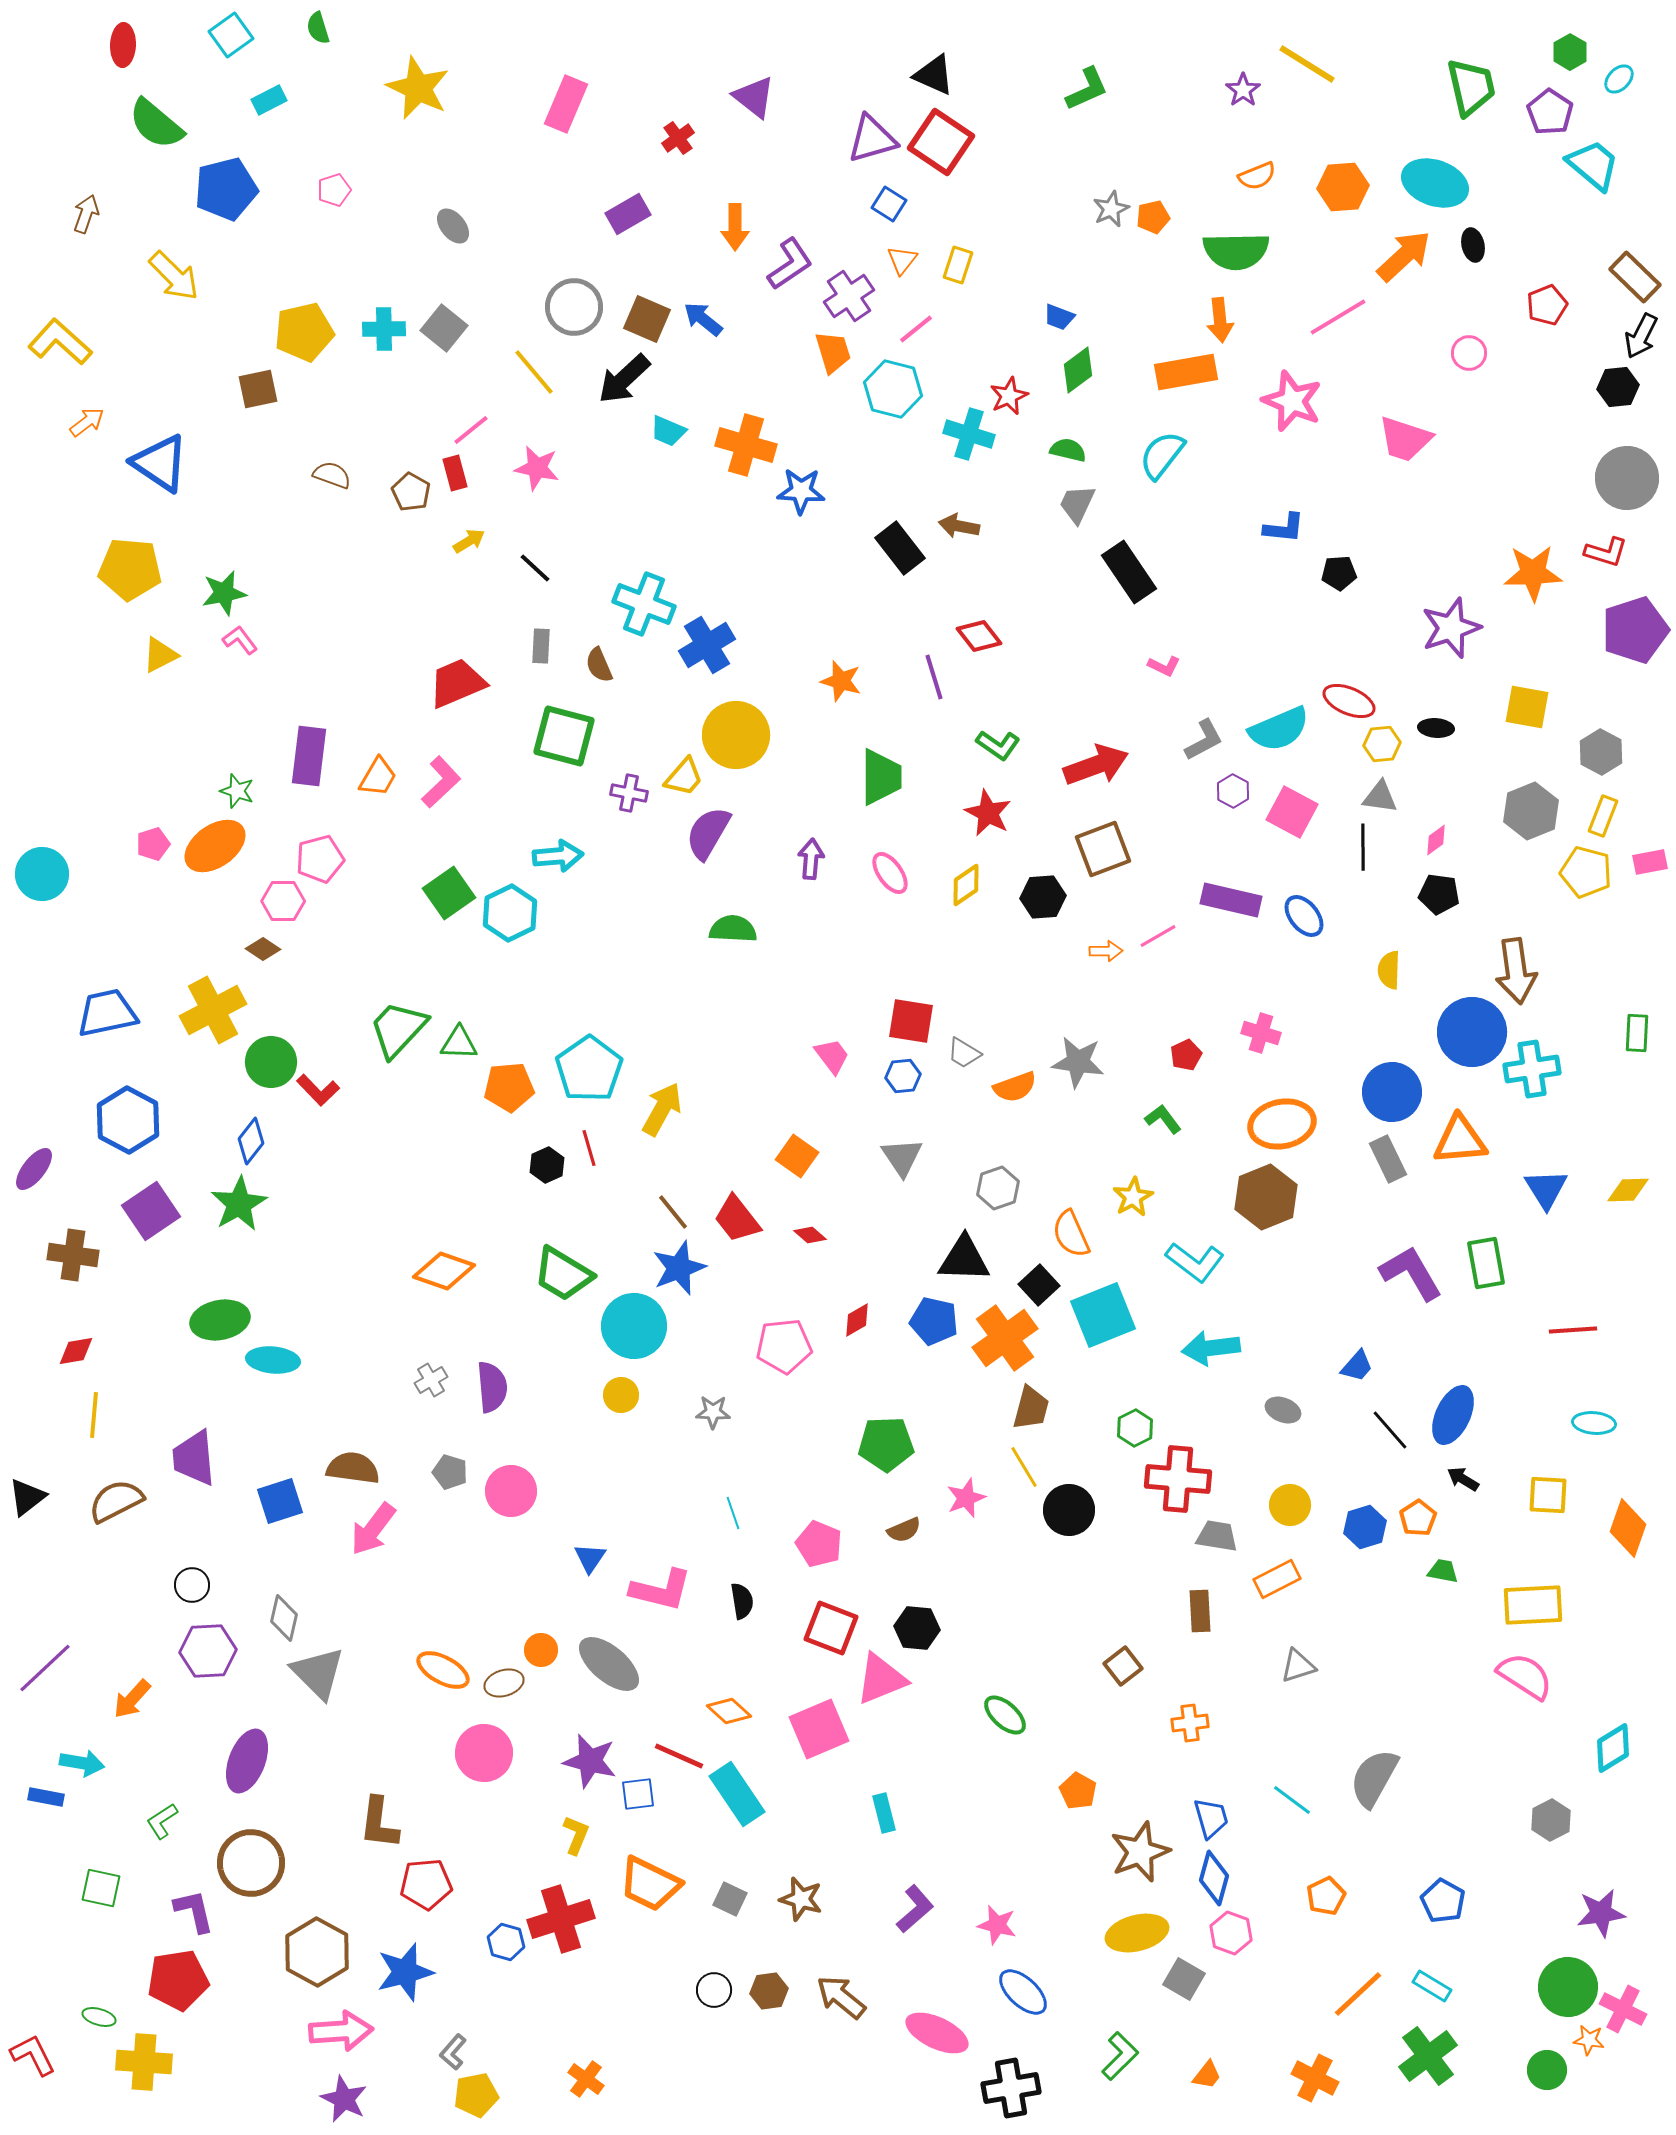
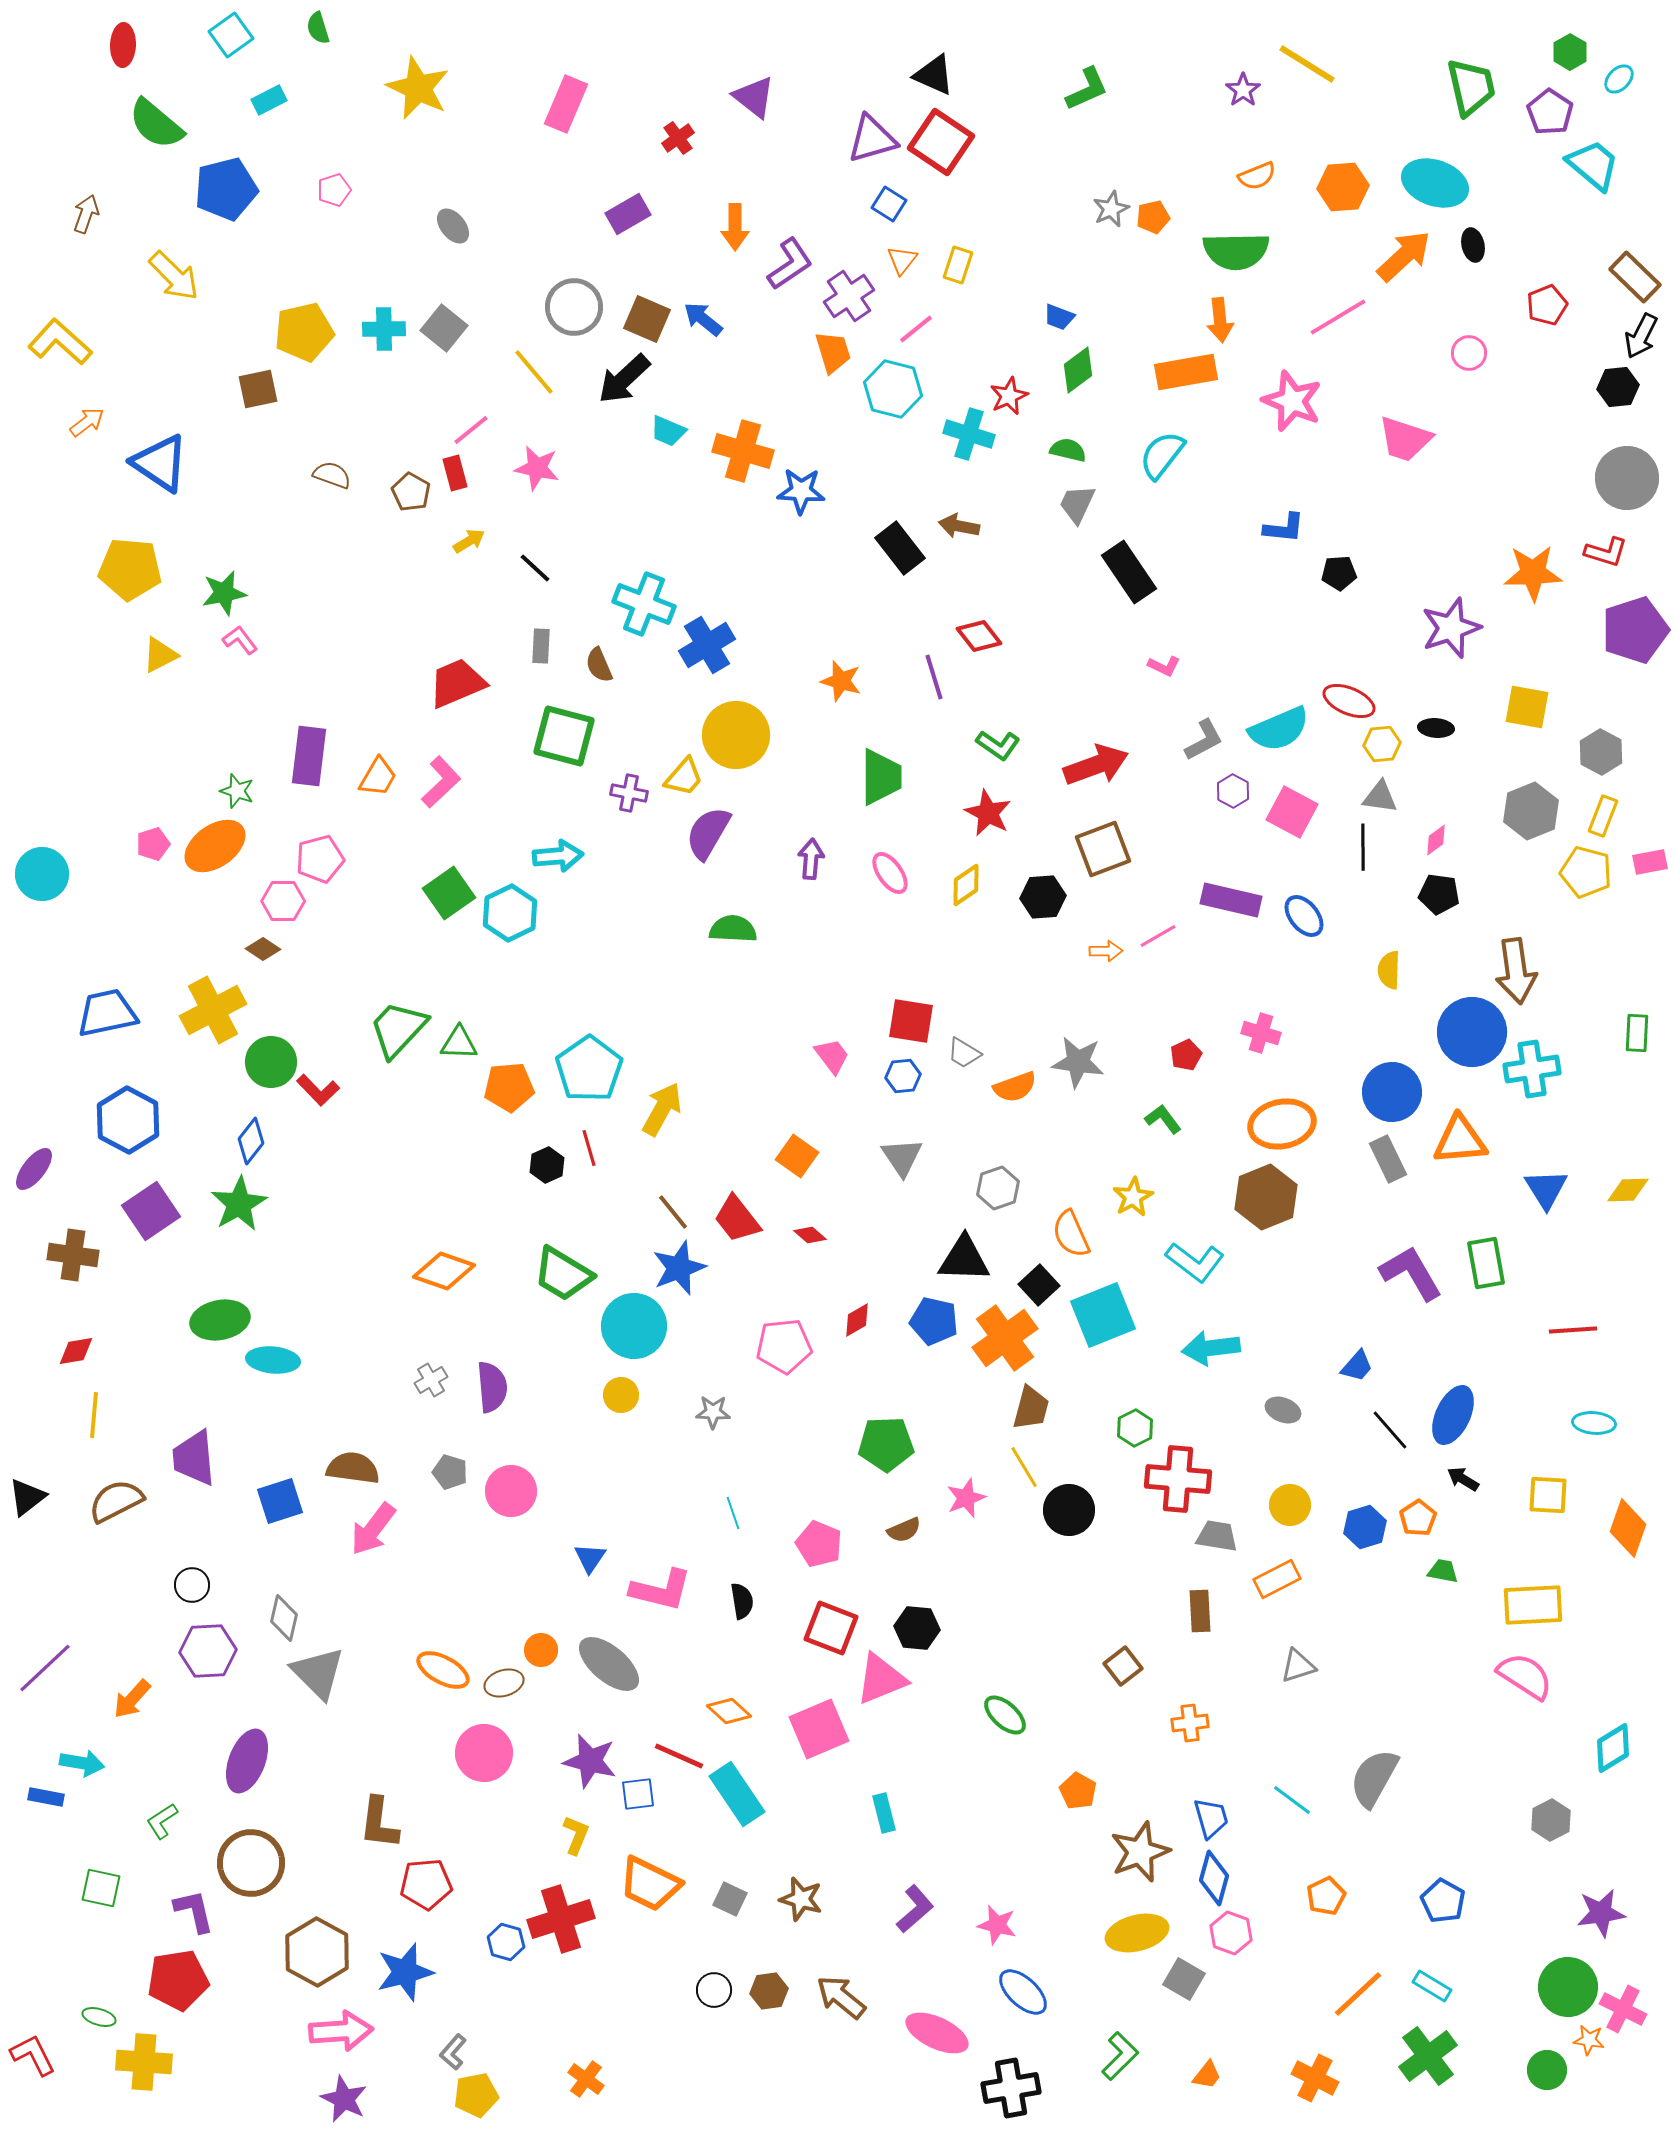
orange cross at (746, 445): moved 3 px left, 6 px down
